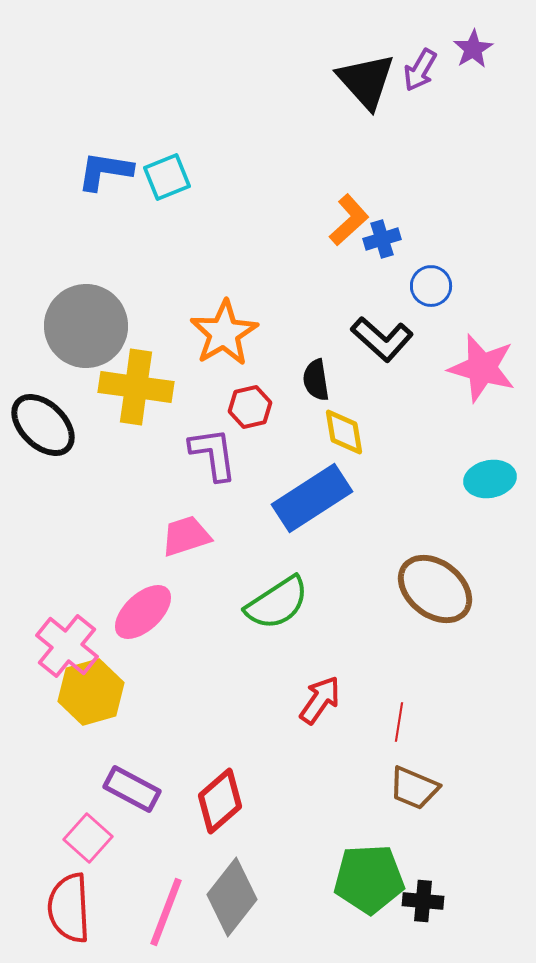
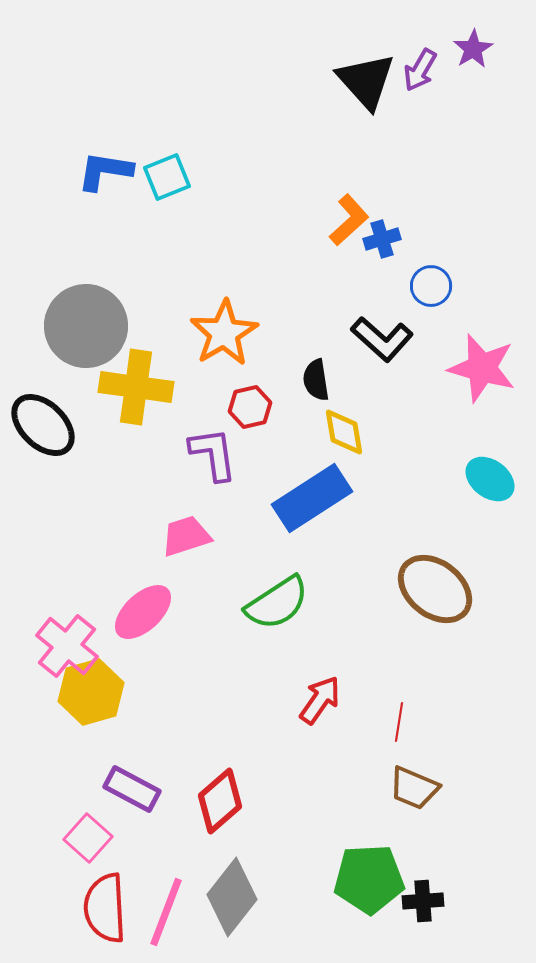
cyan ellipse: rotated 48 degrees clockwise
black cross: rotated 9 degrees counterclockwise
red semicircle: moved 36 px right
